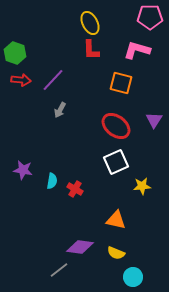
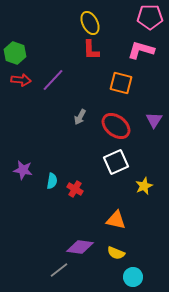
pink L-shape: moved 4 px right
gray arrow: moved 20 px right, 7 px down
yellow star: moved 2 px right; rotated 18 degrees counterclockwise
